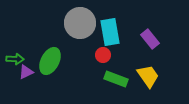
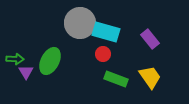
cyan rectangle: moved 4 px left; rotated 64 degrees counterclockwise
red circle: moved 1 px up
purple triangle: rotated 35 degrees counterclockwise
yellow trapezoid: moved 2 px right, 1 px down
